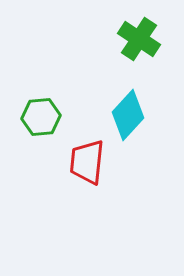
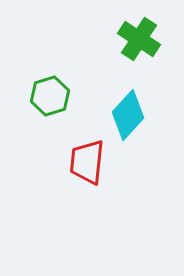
green hexagon: moved 9 px right, 21 px up; rotated 12 degrees counterclockwise
